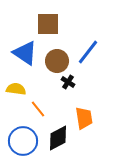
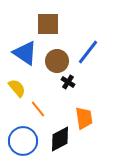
yellow semicircle: moved 1 px right, 1 px up; rotated 42 degrees clockwise
black diamond: moved 2 px right, 1 px down
